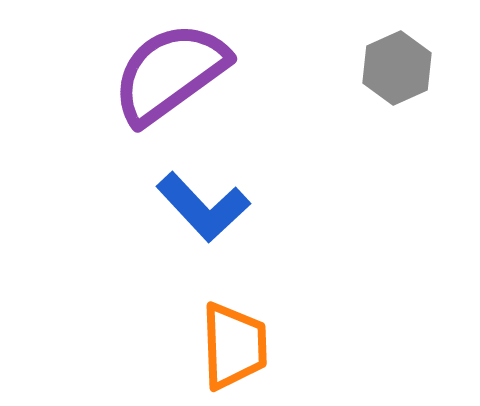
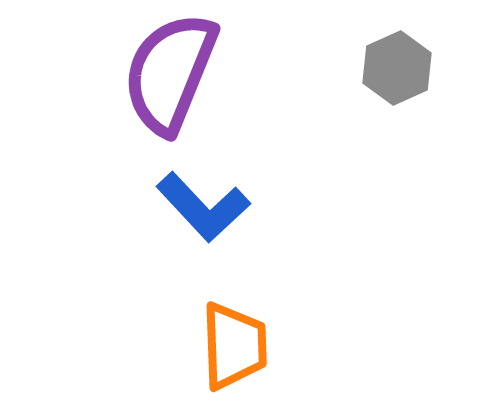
purple semicircle: rotated 32 degrees counterclockwise
